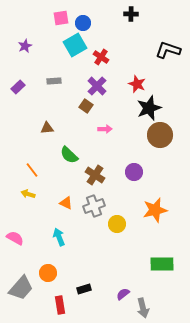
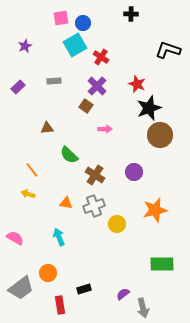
orange triangle: rotated 16 degrees counterclockwise
gray trapezoid: rotated 12 degrees clockwise
